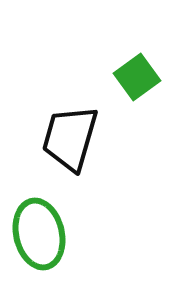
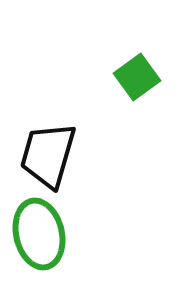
black trapezoid: moved 22 px left, 17 px down
